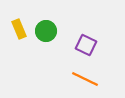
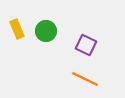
yellow rectangle: moved 2 px left
